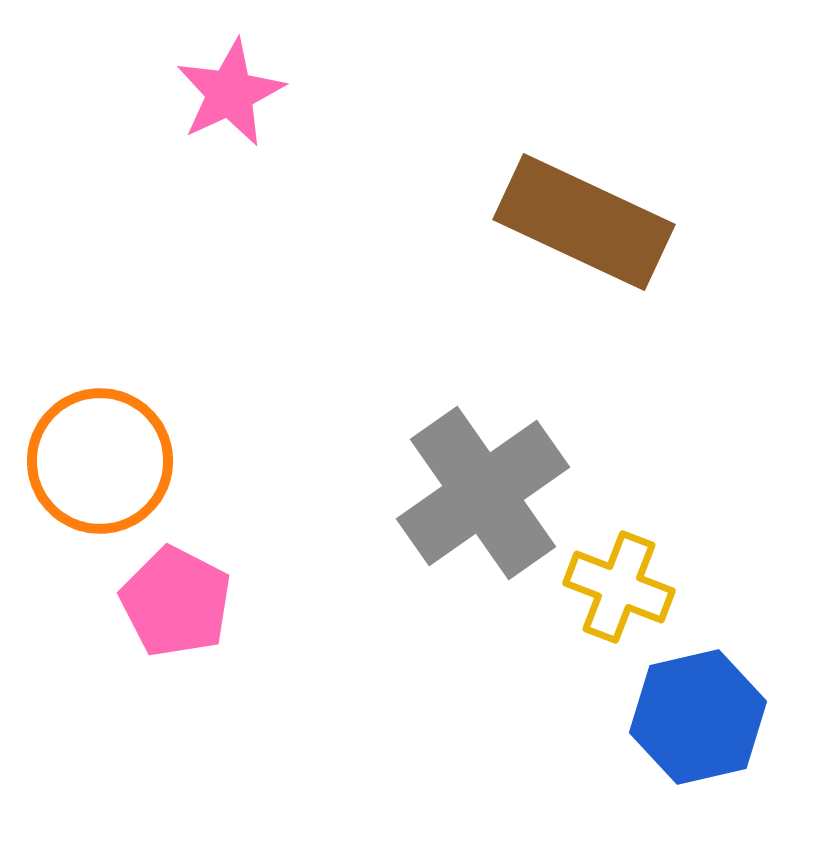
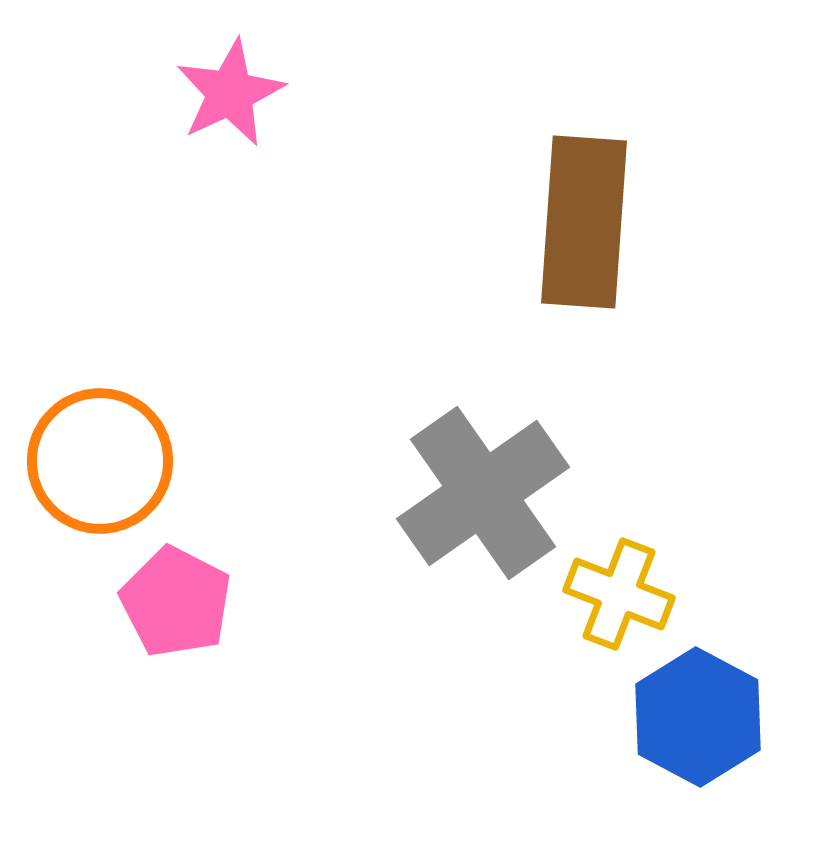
brown rectangle: rotated 69 degrees clockwise
yellow cross: moved 7 px down
blue hexagon: rotated 19 degrees counterclockwise
